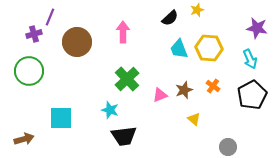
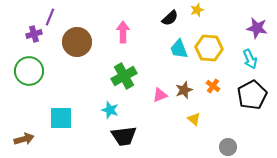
green cross: moved 3 px left, 3 px up; rotated 15 degrees clockwise
